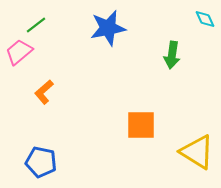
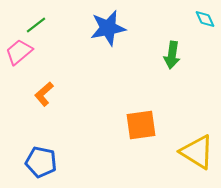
orange L-shape: moved 2 px down
orange square: rotated 8 degrees counterclockwise
